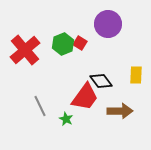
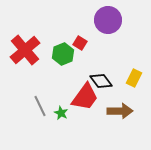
purple circle: moved 4 px up
green hexagon: moved 10 px down
yellow rectangle: moved 2 px left, 3 px down; rotated 24 degrees clockwise
green star: moved 5 px left, 6 px up
